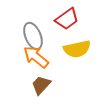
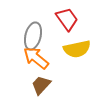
red trapezoid: rotated 90 degrees counterclockwise
gray ellipse: rotated 36 degrees clockwise
orange arrow: moved 1 px down
